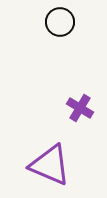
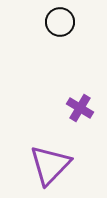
purple triangle: rotated 51 degrees clockwise
